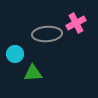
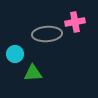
pink cross: moved 1 px left, 1 px up; rotated 18 degrees clockwise
